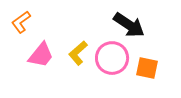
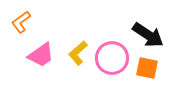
black arrow: moved 19 px right, 10 px down
pink trapezoid: rotated 16 degrees clockwise
